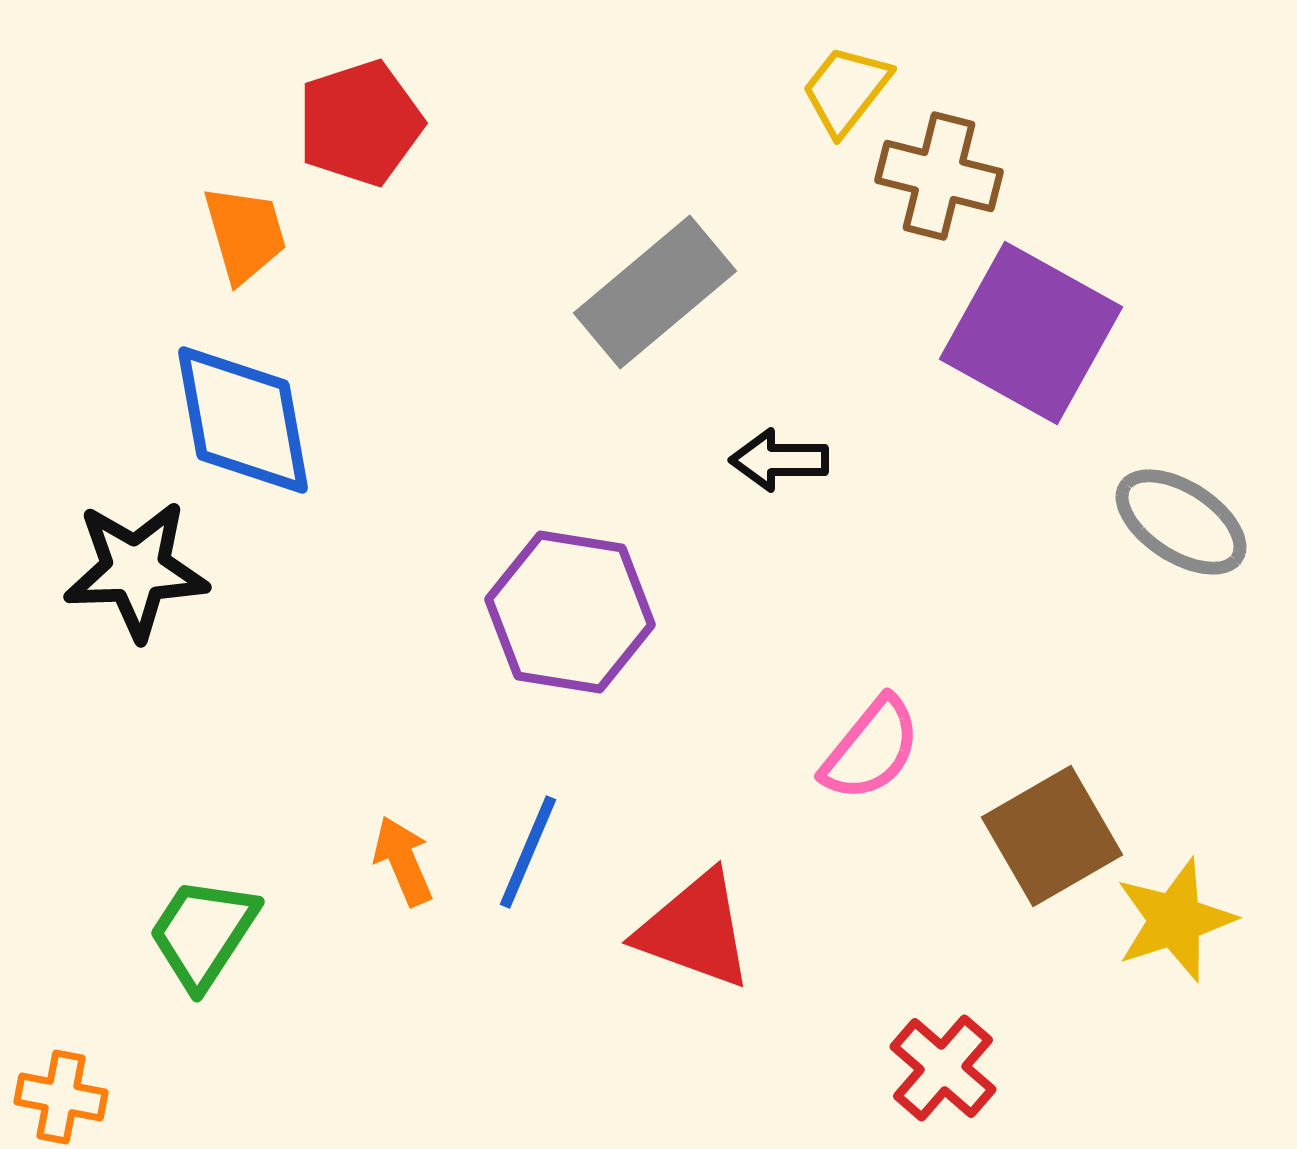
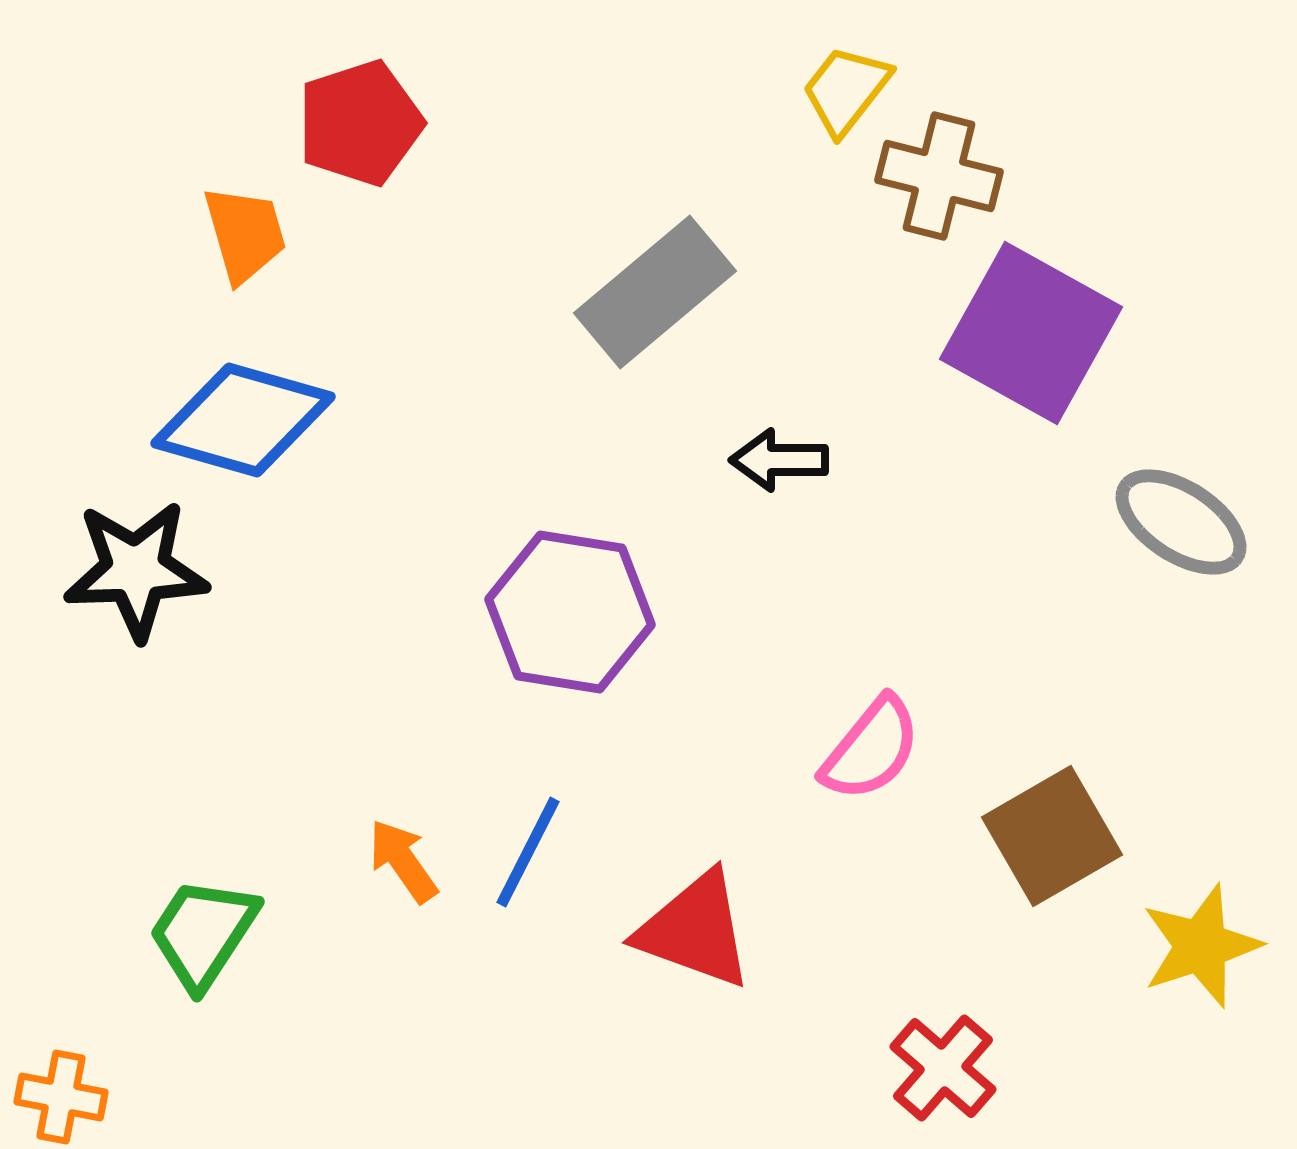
blue diamond: rotated 64 degrees counterclockwise
blue line: rotated 4 degrees clockwise
orange arrow: rotated 12 degrees counterclockwise
yellow star: moved 26 px right, 26 px down
